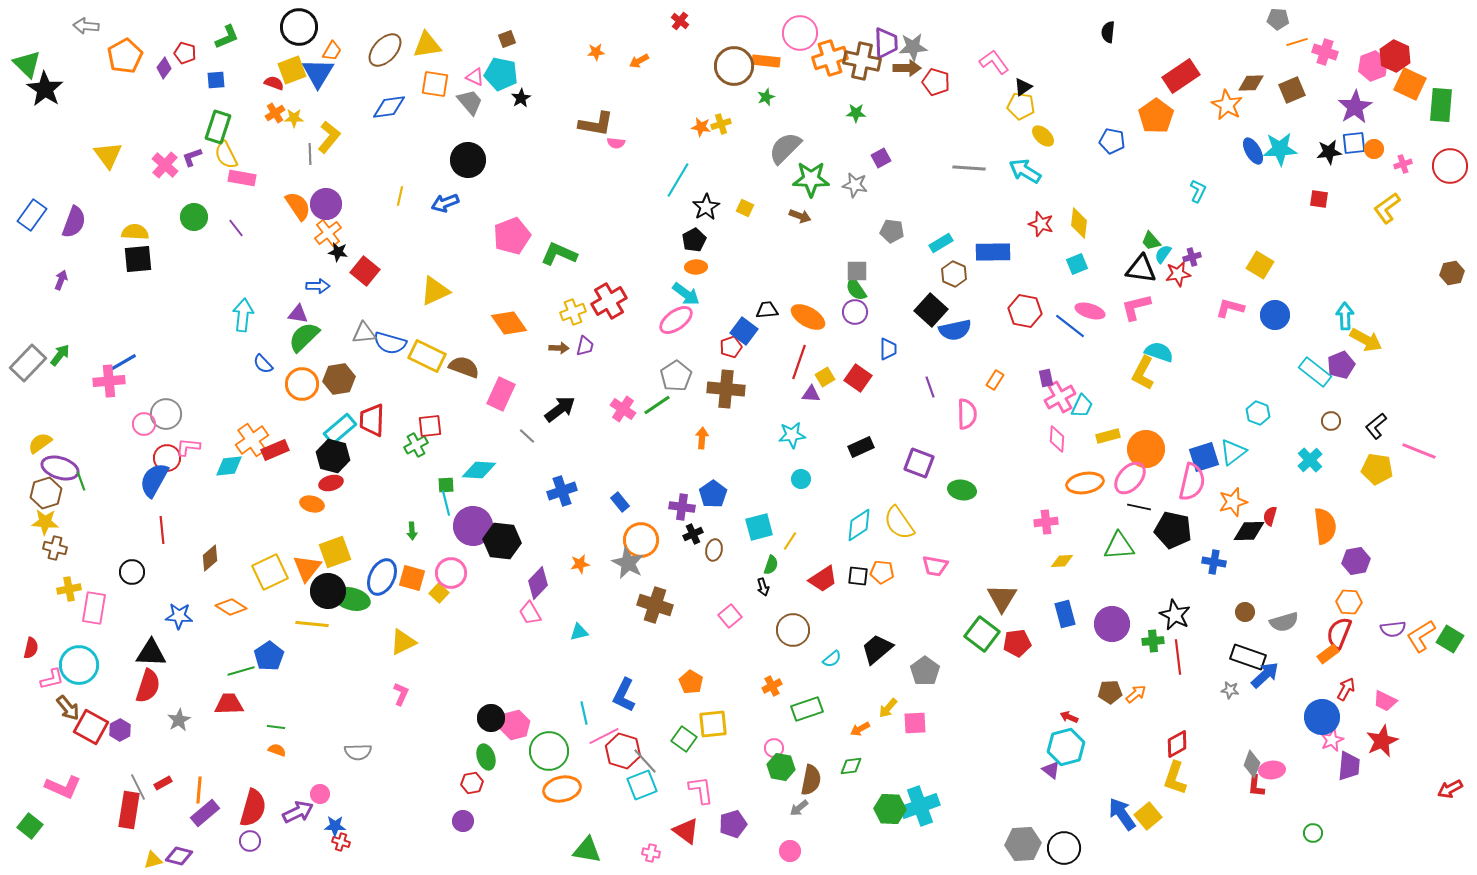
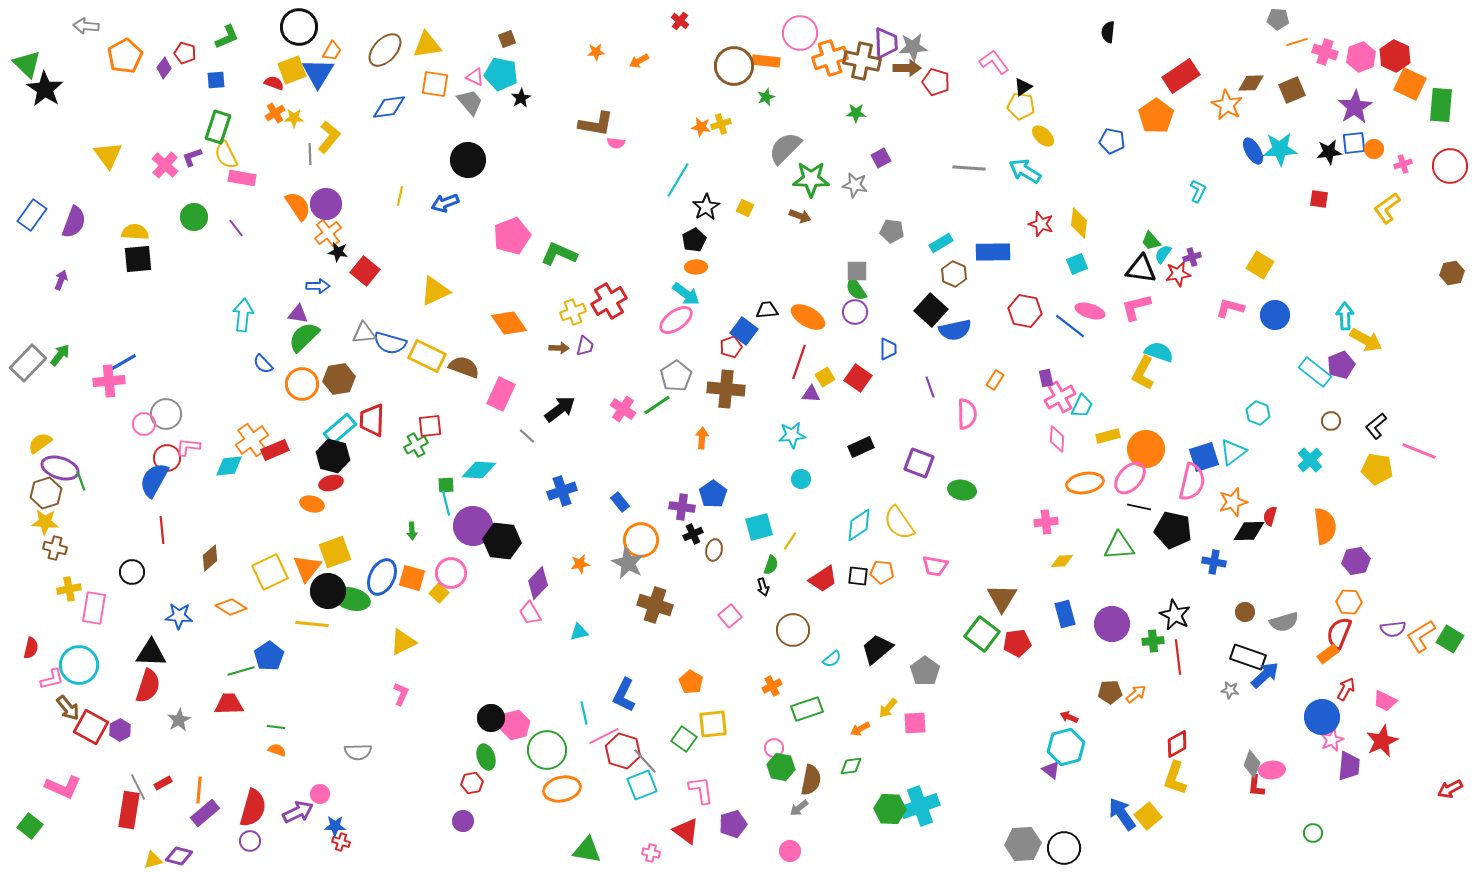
pink hexagon at (1373, 66): moved 12 px left, 9 px up
green circle at (549, 751): moved 2 px left, 1 px up
